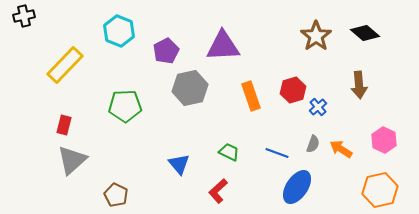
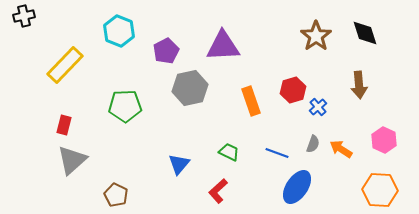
black diamond: rotated 32 degrees clockwise
orange rectangle: moved 5 px down
blue triangle: rotated 20 degrees clockwise
orange hexagon: rotated 16 degrees clockwise
